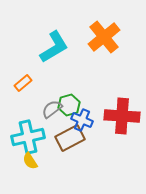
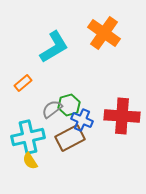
orange cross: moved 4 px up; rotated 16 degrees counterclockwise
